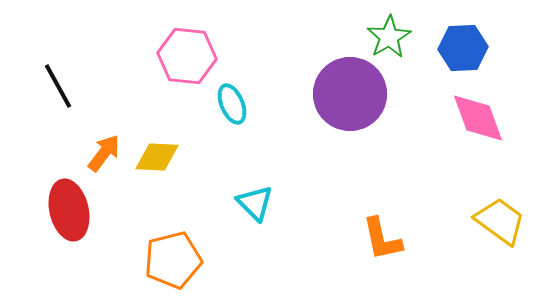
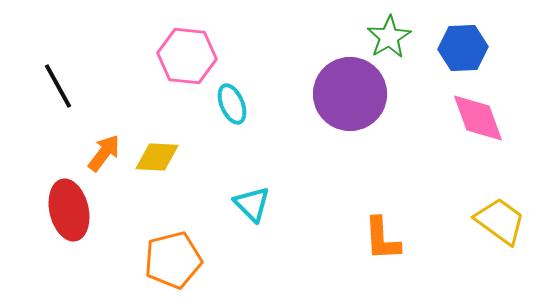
cyan triangle: moved 3 px left, 1 px down
orange L-shape: rotated 9 degrees clockwise
